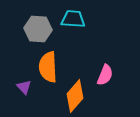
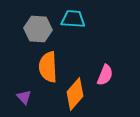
purple triangle: moved 10 px down
orange diamond: moved 2 px up
